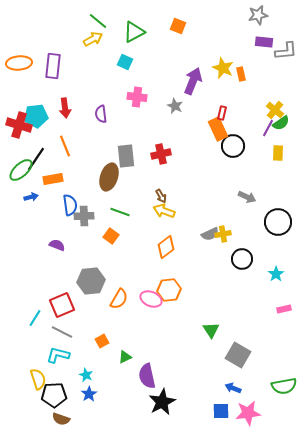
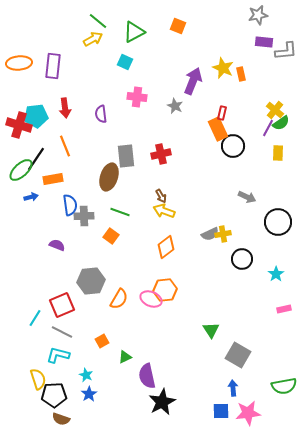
orange hexagon at (169, 290): moved 4 px left
blue arrow at (233, 388): rotated 63 degrees clockwise
